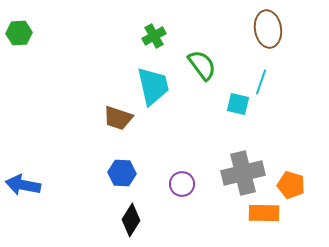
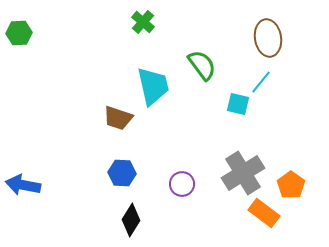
brown ellipse: moved 9 px down
green cross: moved 11 px left, 14 px up; rotated 20 degrees counterclockwise
cyan line: rotated 20 degrees clockwise
gray cross: rotated 18 degrees counterclockwise
orange pentagon: rotated 20 degrees clockwise
orange rectangle: rotated 36 degrees clockwise
